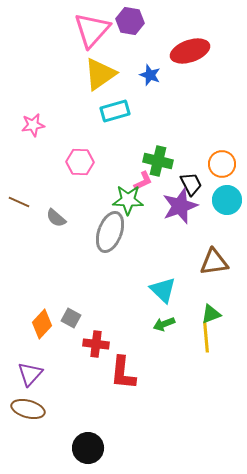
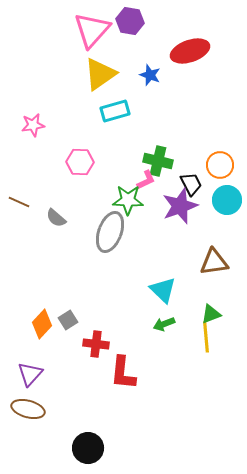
orange circle: moved 2 px left, 1 px down
pink L-shape: moved 3 px right, 1 px up
gray square: moved 3 px left, 2 px down; rotated 30 degrees clockwise
